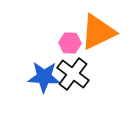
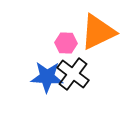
pink hexagon: moved 4 px left
blue star: moved 3 px right
